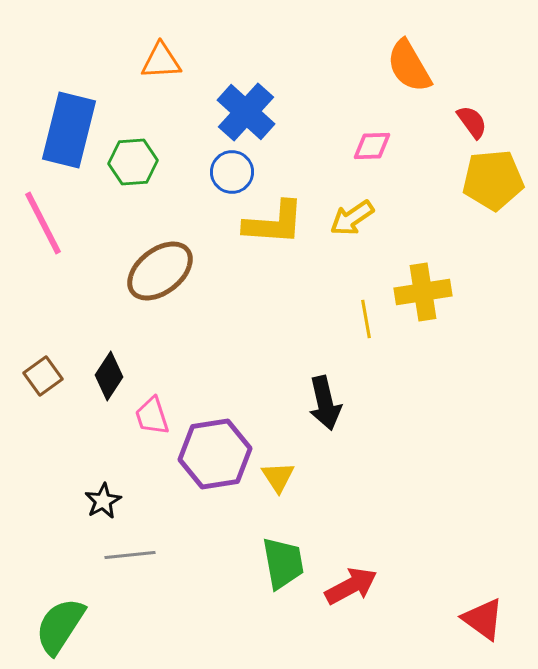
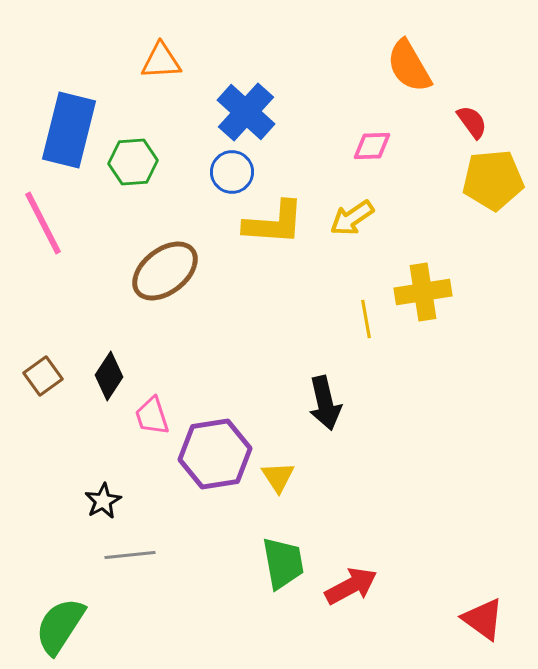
brown ellipse: moved 5 px right
